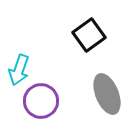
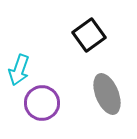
purple circle: moved 1 px right, 2 px down
